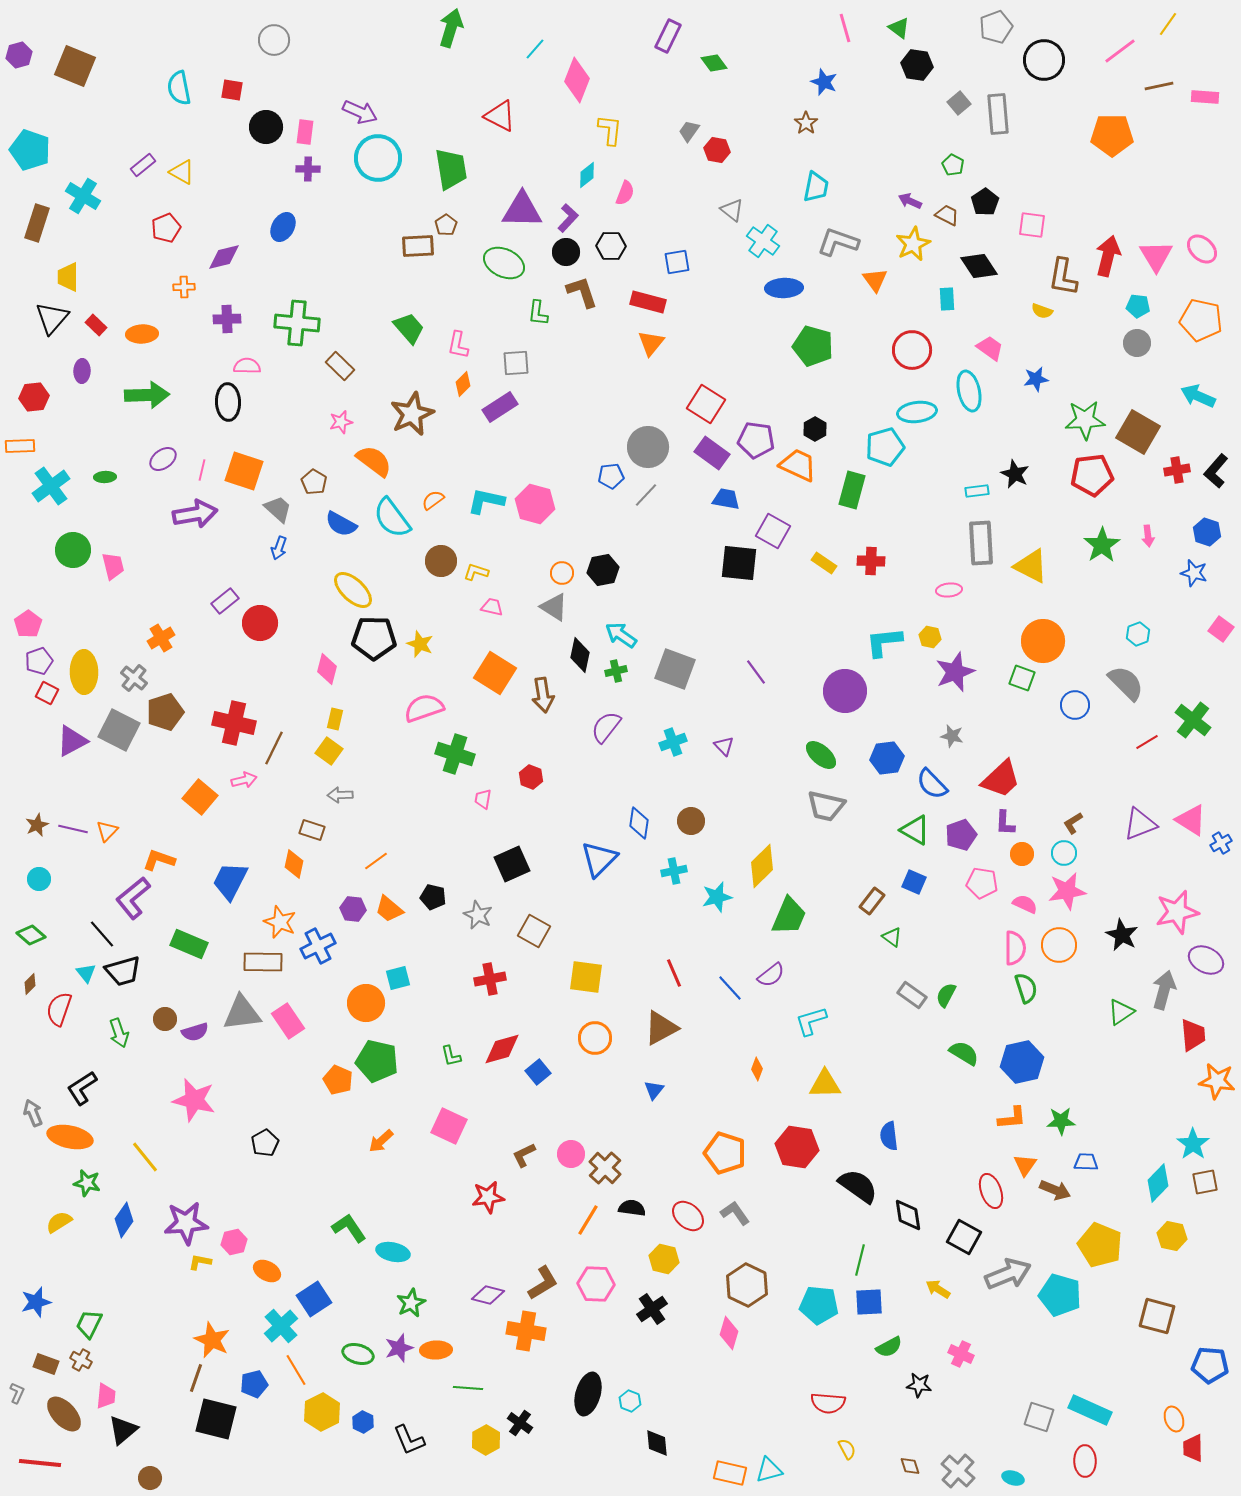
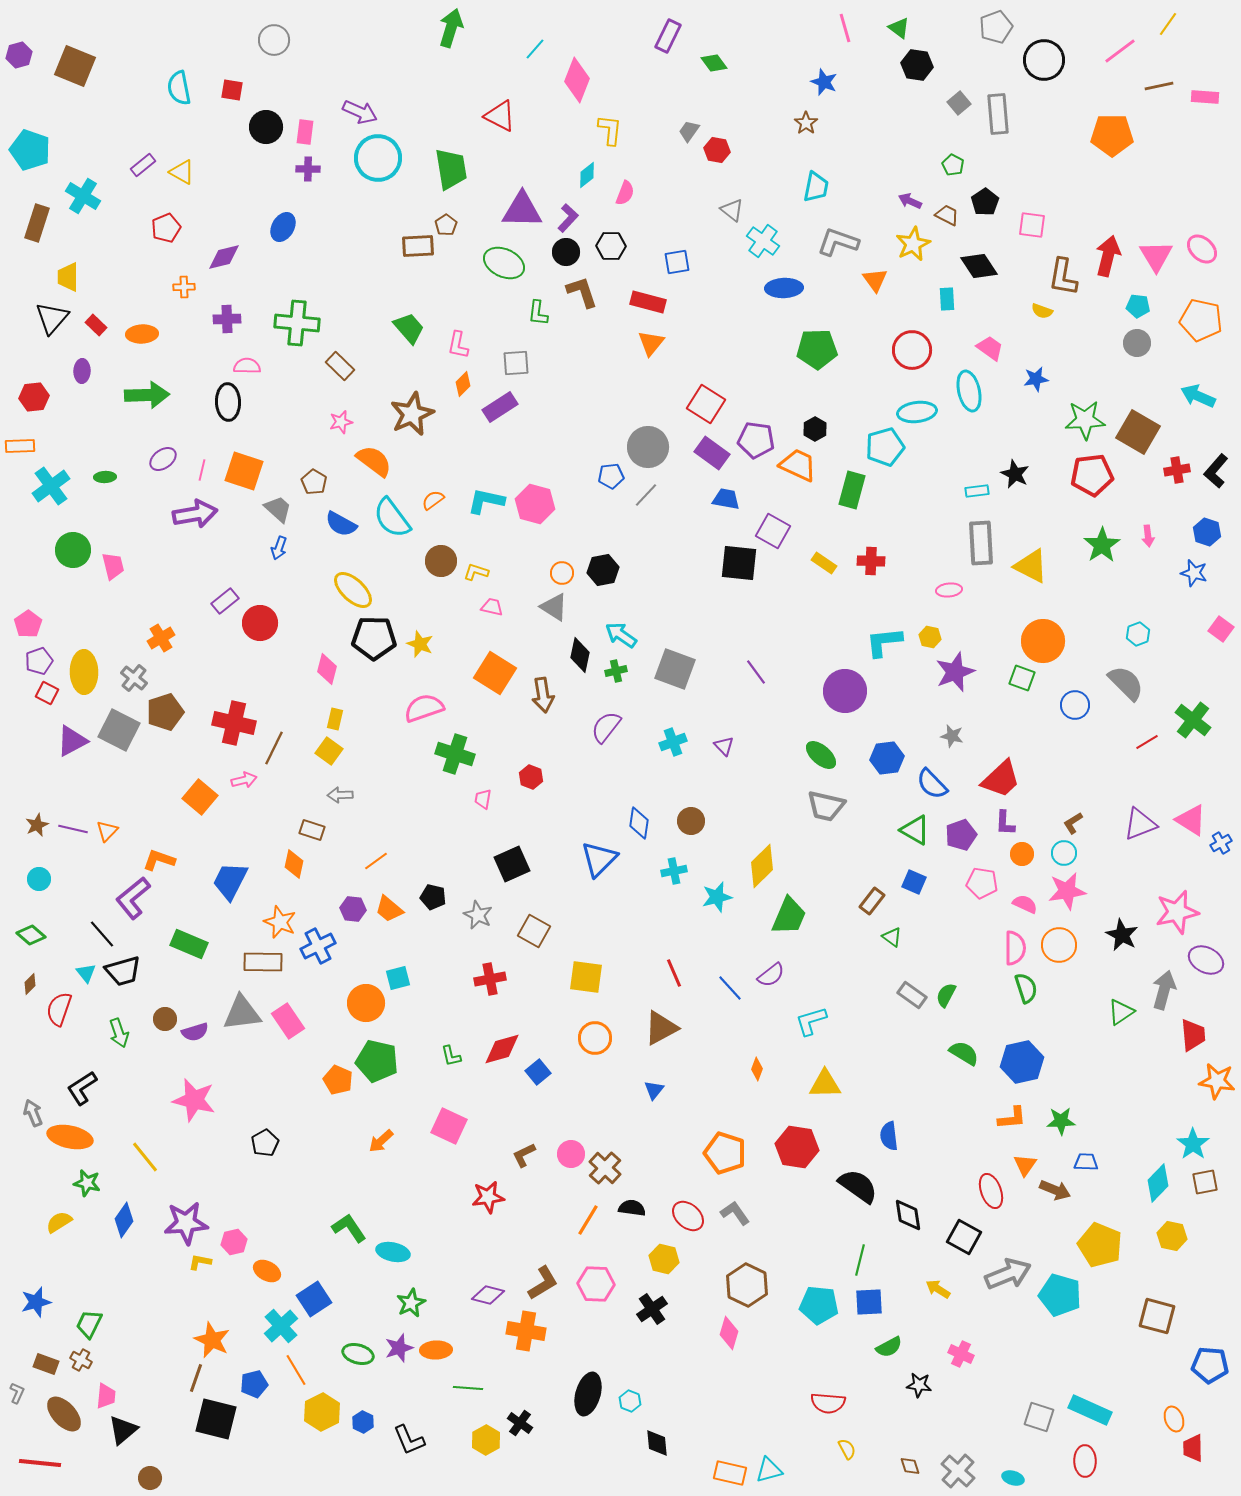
green pentagon at (813, 346): moved 4 px right, 3 px down; rotated 18 degrees counterclockwise
